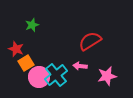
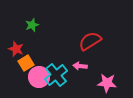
pink star: moved 7 px down; rotated 18 degrees clockwise
